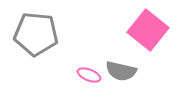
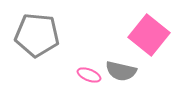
pink square: moved 1 px right, 5 px down
gray pentagon: moved 1 px right, 1 px down
